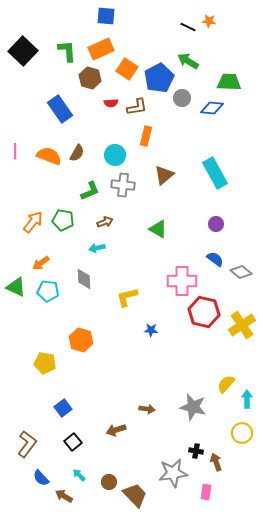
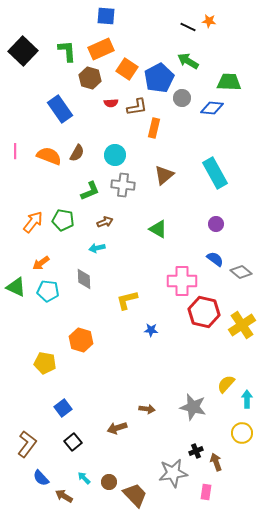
orange rectangle at (146, 136): moved 8 px right, 8 px up
yellow L-shape at (127, 297): moved 3 px down
brown arrow at (116, 430): moved 1 px right, 2 px up
black cross at (196, 451): rotated 32 degrees counterclockwise
cyan arrow at (79, 475): moved 5 px right, 3 px down
